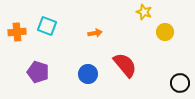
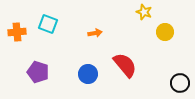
cyan square: moved 1 px right, 2 px up
